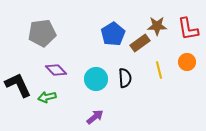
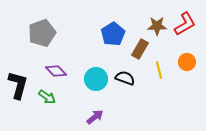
red L-shape: moved 3 px left, 5 px up; rotated 110 degrees counterclockwise
gray pentagon: rotated 12 degrees counterclockwise
brown rectangle: moved 6 px down; rotated 24 degrees counterclockwise
purple diamond: moved 1 px down
black semicircle: rotated 66 degrees counterclockwise
black L-shape: rotated 40 degrees clockwise
green arrow: rotated 132 degrees counterclockwise
